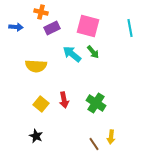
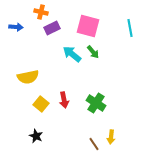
yellow semicircle: moved 8 px left, 11 px down; rotated 15 degrees counterclockwise
